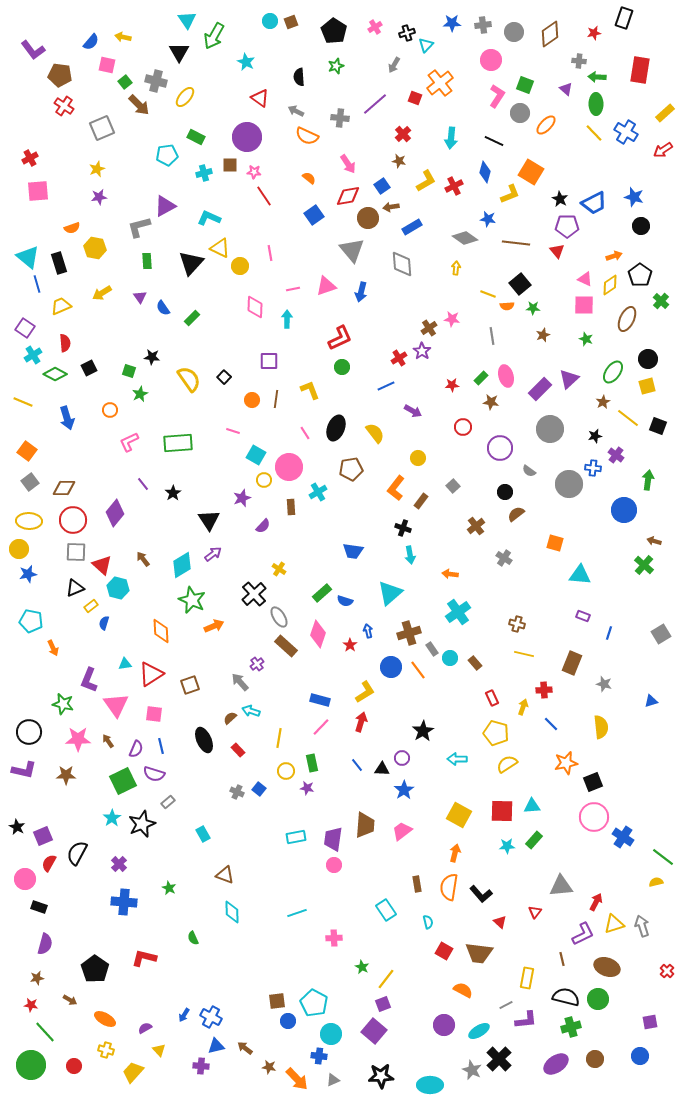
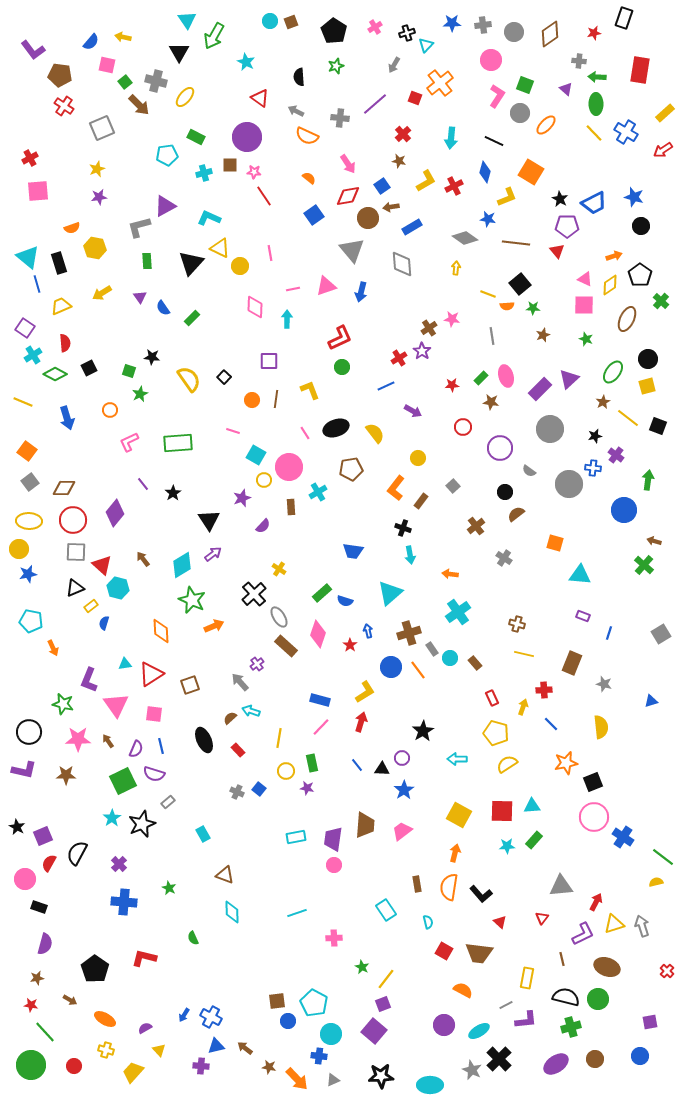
yellow L-shape at (510, 194): moved 3 px left, 3 px down
black ellipse at (336, 428): rotated 50 degrees clockwise
red triangle at (535, 912): moved 7 px right, 6 px down
